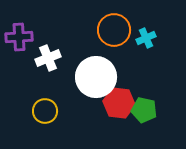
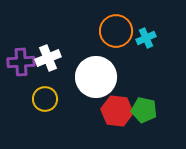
orange circle: moved 2 px right, 1 px down
purple cross: moved 2 px right, 25 px down
red hexagon: moved 2 px left, 8 px down
yellow circle: moved 12 px up
